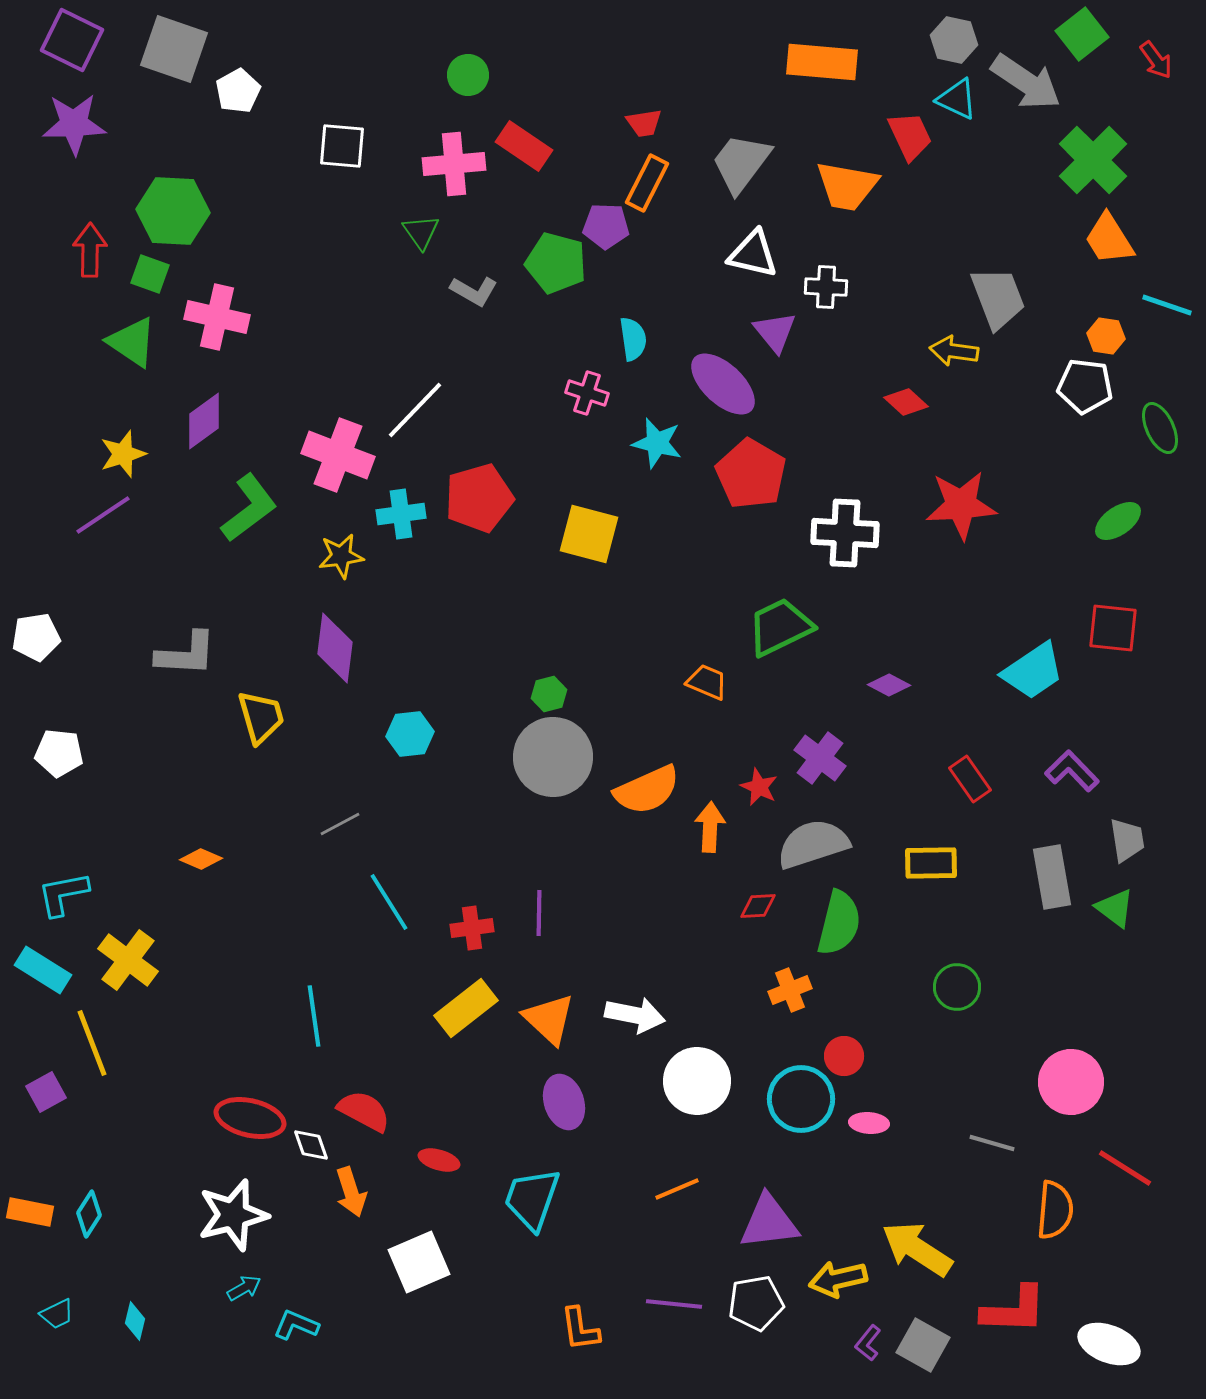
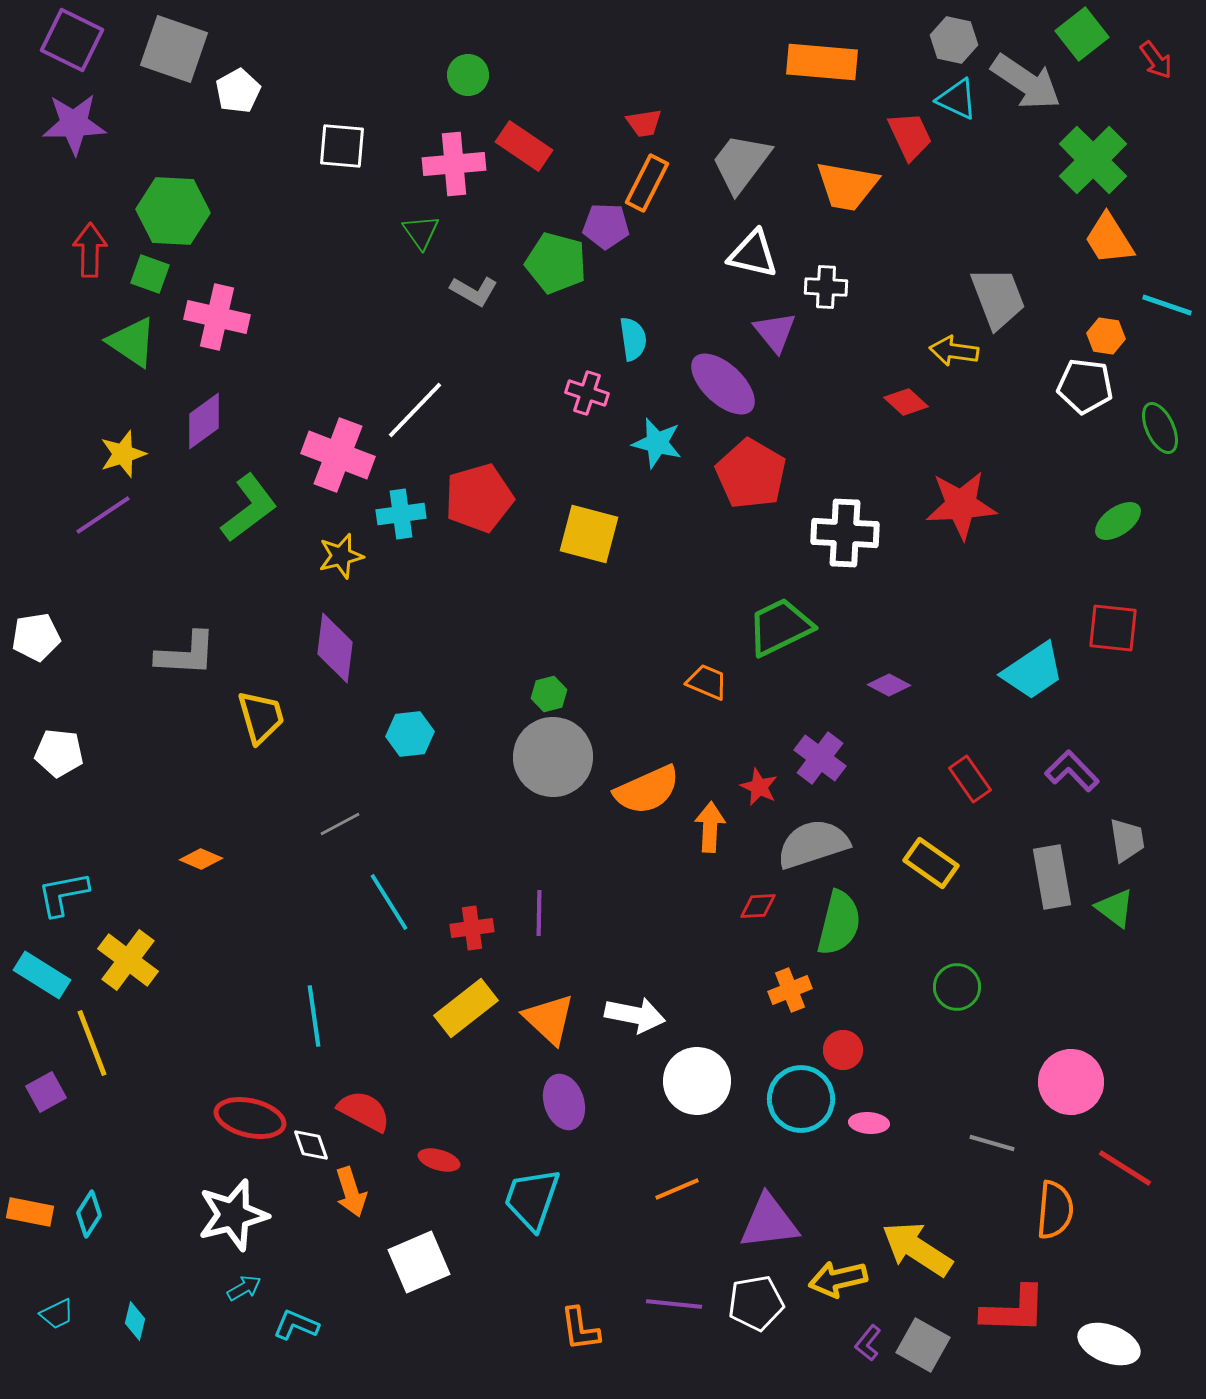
yellow star at (341, 556): rotated 6 degrees counterclockwise
yellow rectangle at (931, 863): rotated 36 degrees clockwise
cyan rectangle at (43, 970): moved 1 px left, 5 px down
red circle at (844, 1056): moved 1 px left, 6 px up
